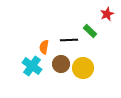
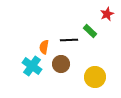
yellow circle: moved 12 px right, 9 px down
